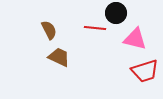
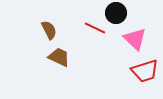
red line: rotated 20 degrees clockwise
pink triangle: rotated 30 degrees clockwise
